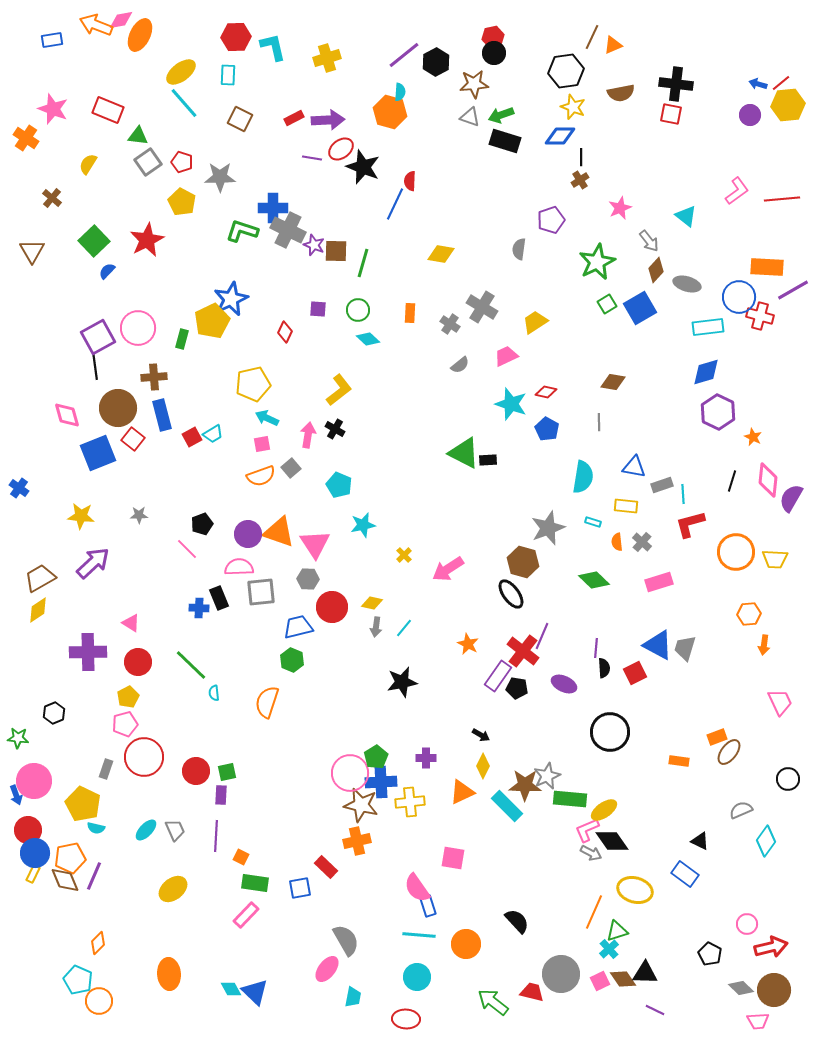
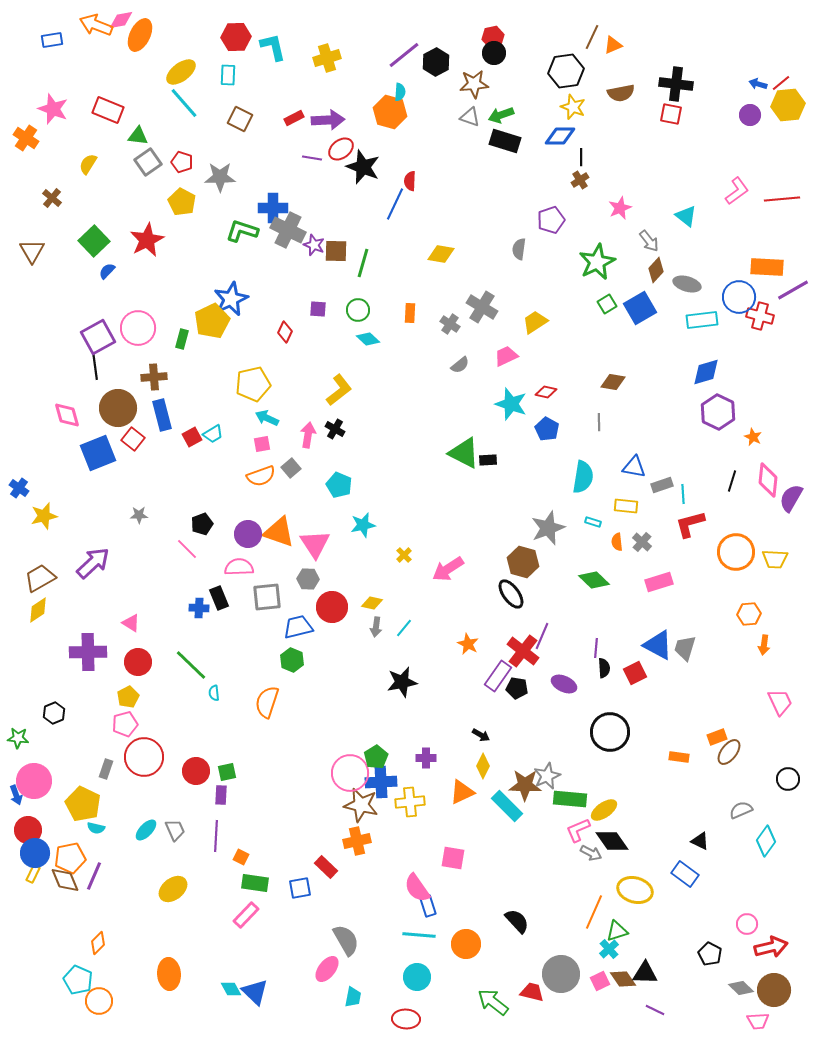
cyan rectangle at (708, 327): moved 6 px left, 7 px up
yellow star at (81, 516): moved 37 px left; rotated 20 degrees counterclockwise
gray square at (261, 592): moved 6 px right, 5 px down
orange rectangle at (679, 761): moved 4 px up
pink L-shape at (587, 830): moved 9 px left
